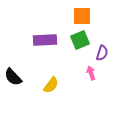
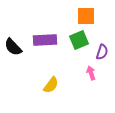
orange square: moved 4 px right
green square: moved 1 px left
purple semicircle: moved 1 px up
black semicircle: moved 30 px up
